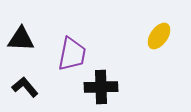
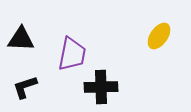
black L-shape: rotated 68 degrees counterclockwise
